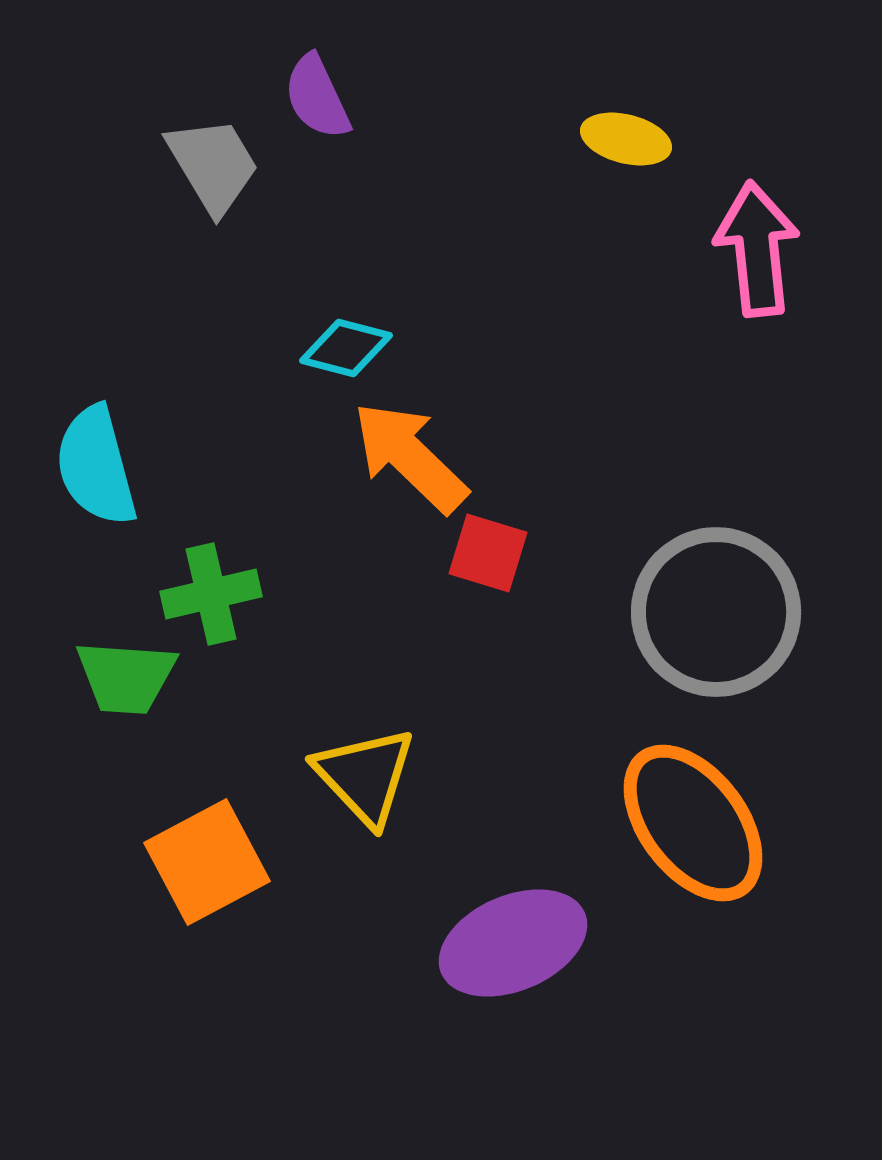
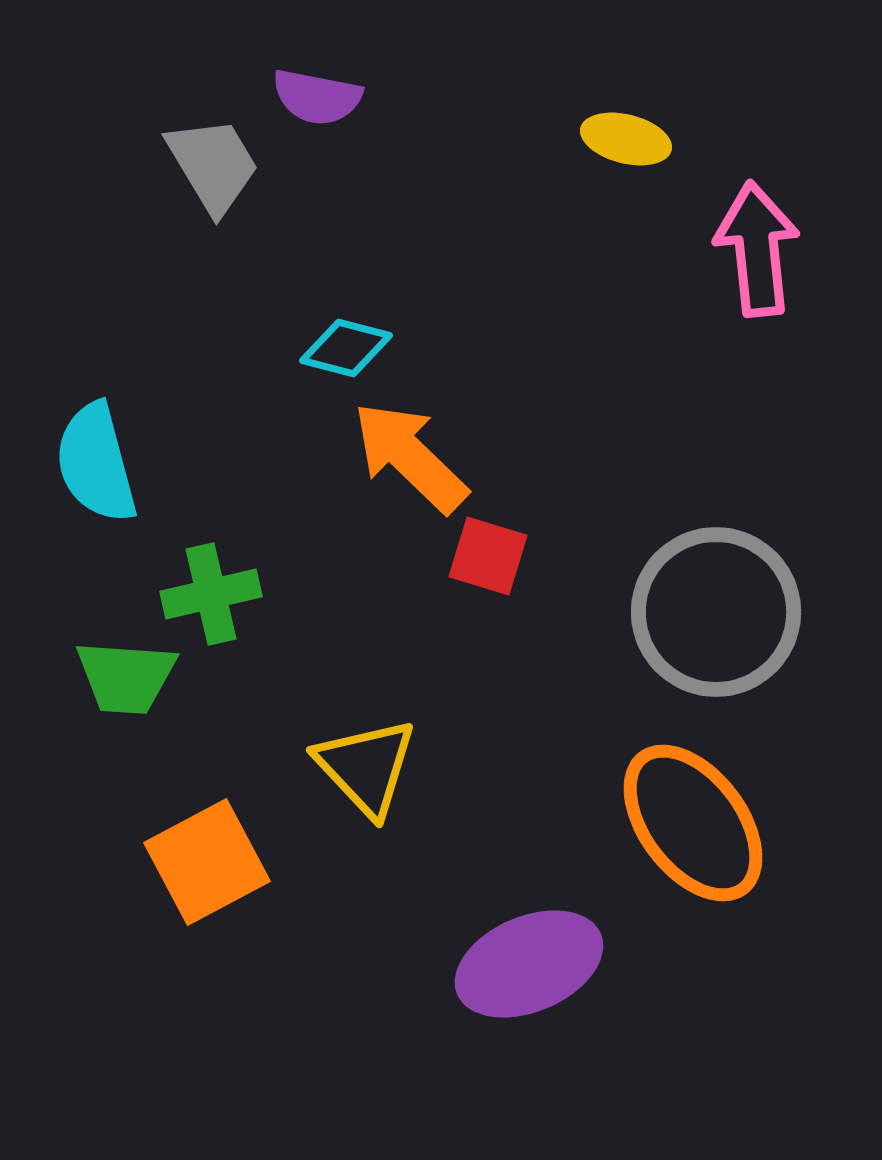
purple semicircle: rotated 54 degrees counterclockwise
cyan semicircle: moved 3 px up
red square: moved 3 px down
yellow triangle: moved 1 px right, 9 px up
purple ellipse: moved 16 px right, 21 px down
